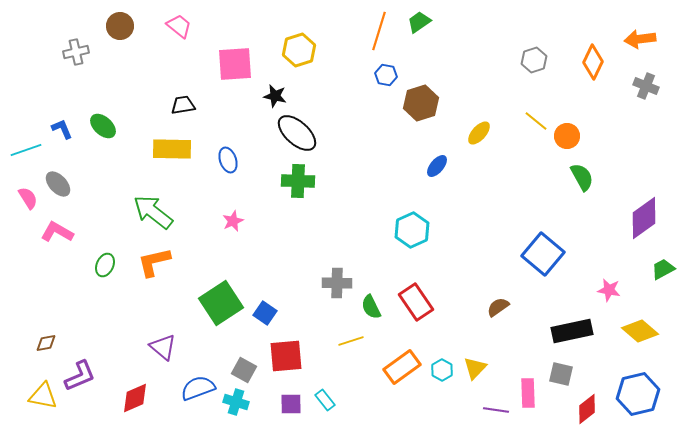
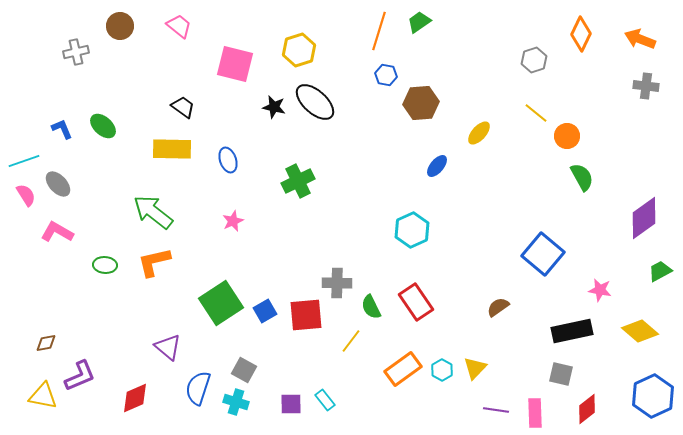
orange arrow at (640, 39): rotated 28 degrees clockwise
orange diamond at (593, 62): moved 12 px left, 28 px up
pink square at (235, 64): rotated 18 degrees clockwise
gray cross at (646, 86): rotated 15 degrees counterclockwise
black star at (275, 96): moved 1 px left, 11 px down
brown hexagon at (421, 103): rotated 12 degrees clockwise
black trapezoid at (183, 105): moved 2 px down; rotated 45 degrees clockwise
yellow line at (536, 121): moved 8 px up
black ellipse at (297, 133): moved 18 px right, 31 px up
cyan line at (26, 150): moved 2 px left, 11 px down
green cross at (298, 181): rotated 28 degrees counterclockwise
pink semicircle at (28, 198): moved 2 px left, 3 px up
green ellipse at (105, 265): rotated 70 degrees clockwise
green trapezoid at (663, 269): moved 3 px left, 2 px down
pink star at (609, 290): moved 9 px left
blue square at (265, 313): moved 2 px up; rotated 25 degrees clockwise
yellow line at (351, 341): rotated 35 degrees counterclockwise
purple triangle at (163, 347): moved 5 px right
red square at (286, 356): moved 20 px right, 41 px up
orange rectangle at (402, 367): moved 1 px right, 2 px down
blue semicircle at (198, 388): rotated 52 degrees counterclockwise
pink rectangle at (528, 393): moved 7 px right, 20 px down
blue hexagon at (638, 394): moved 15 px right, 2 px down; rotated 12 degrees counterclockwise
